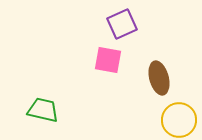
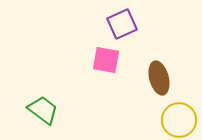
pink square: moved 2 px left
green trapezoid: rotated 24 degrees clockwise
